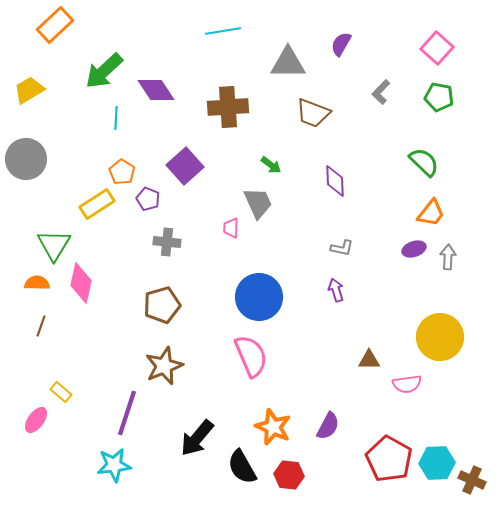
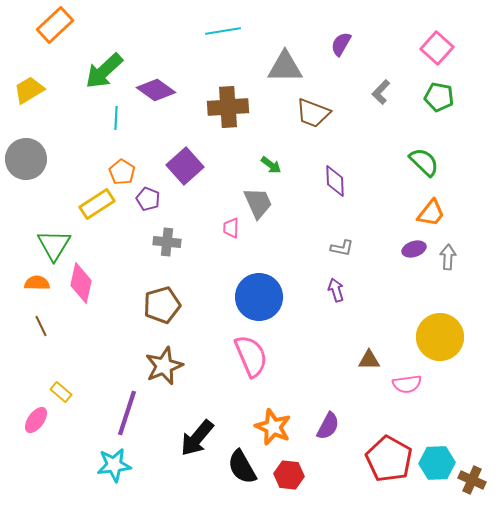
gray triangle at (288, 63): moved 3 px left, 4 px down
purple diamond at (156, 90): rotated 21 degrees counterclockwise
brown line at (41, 326): rotated 45 degrees counterclockwise
